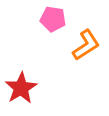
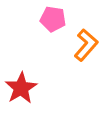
orange L-shape: rotated 16 degrees counterclockwise
